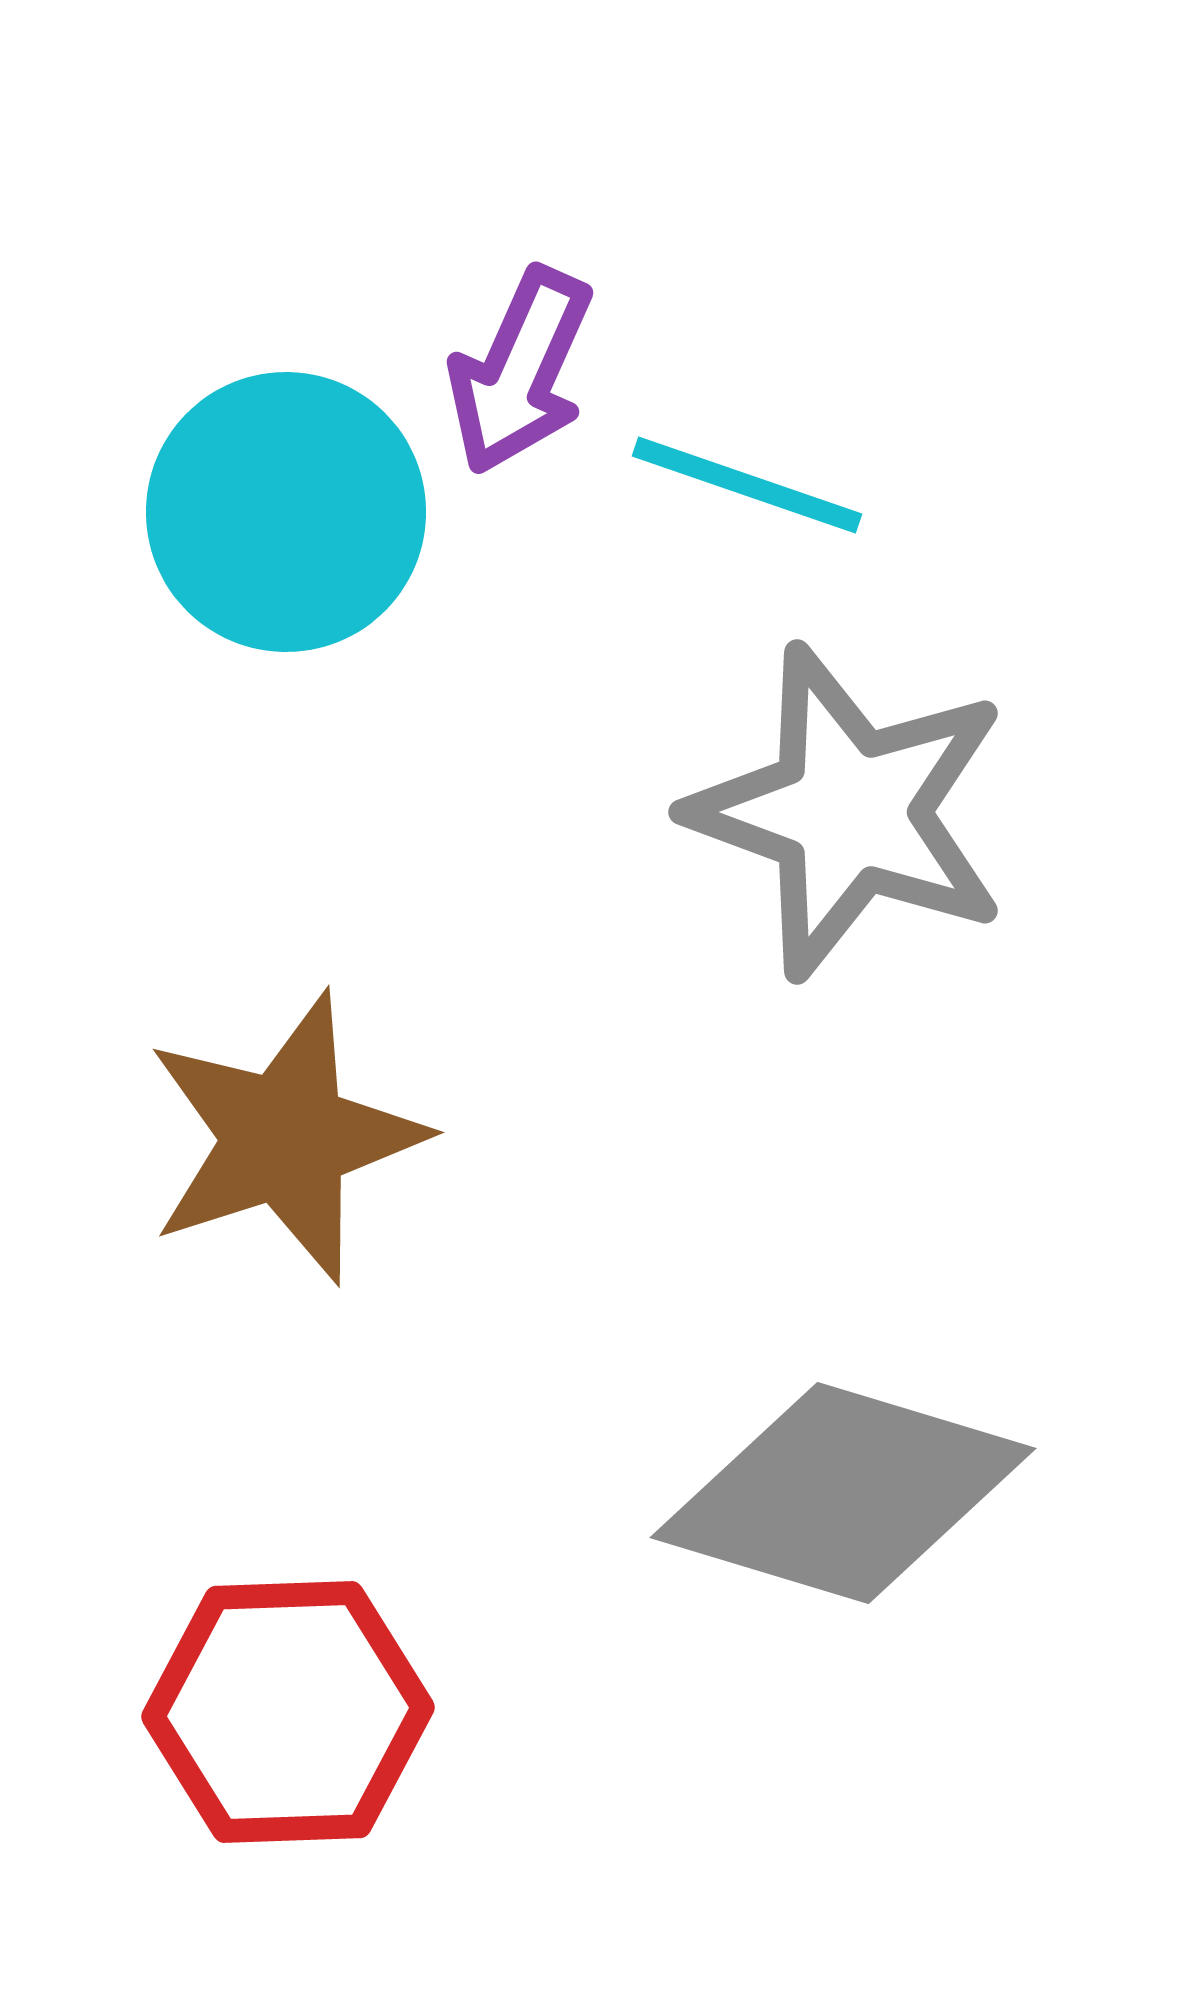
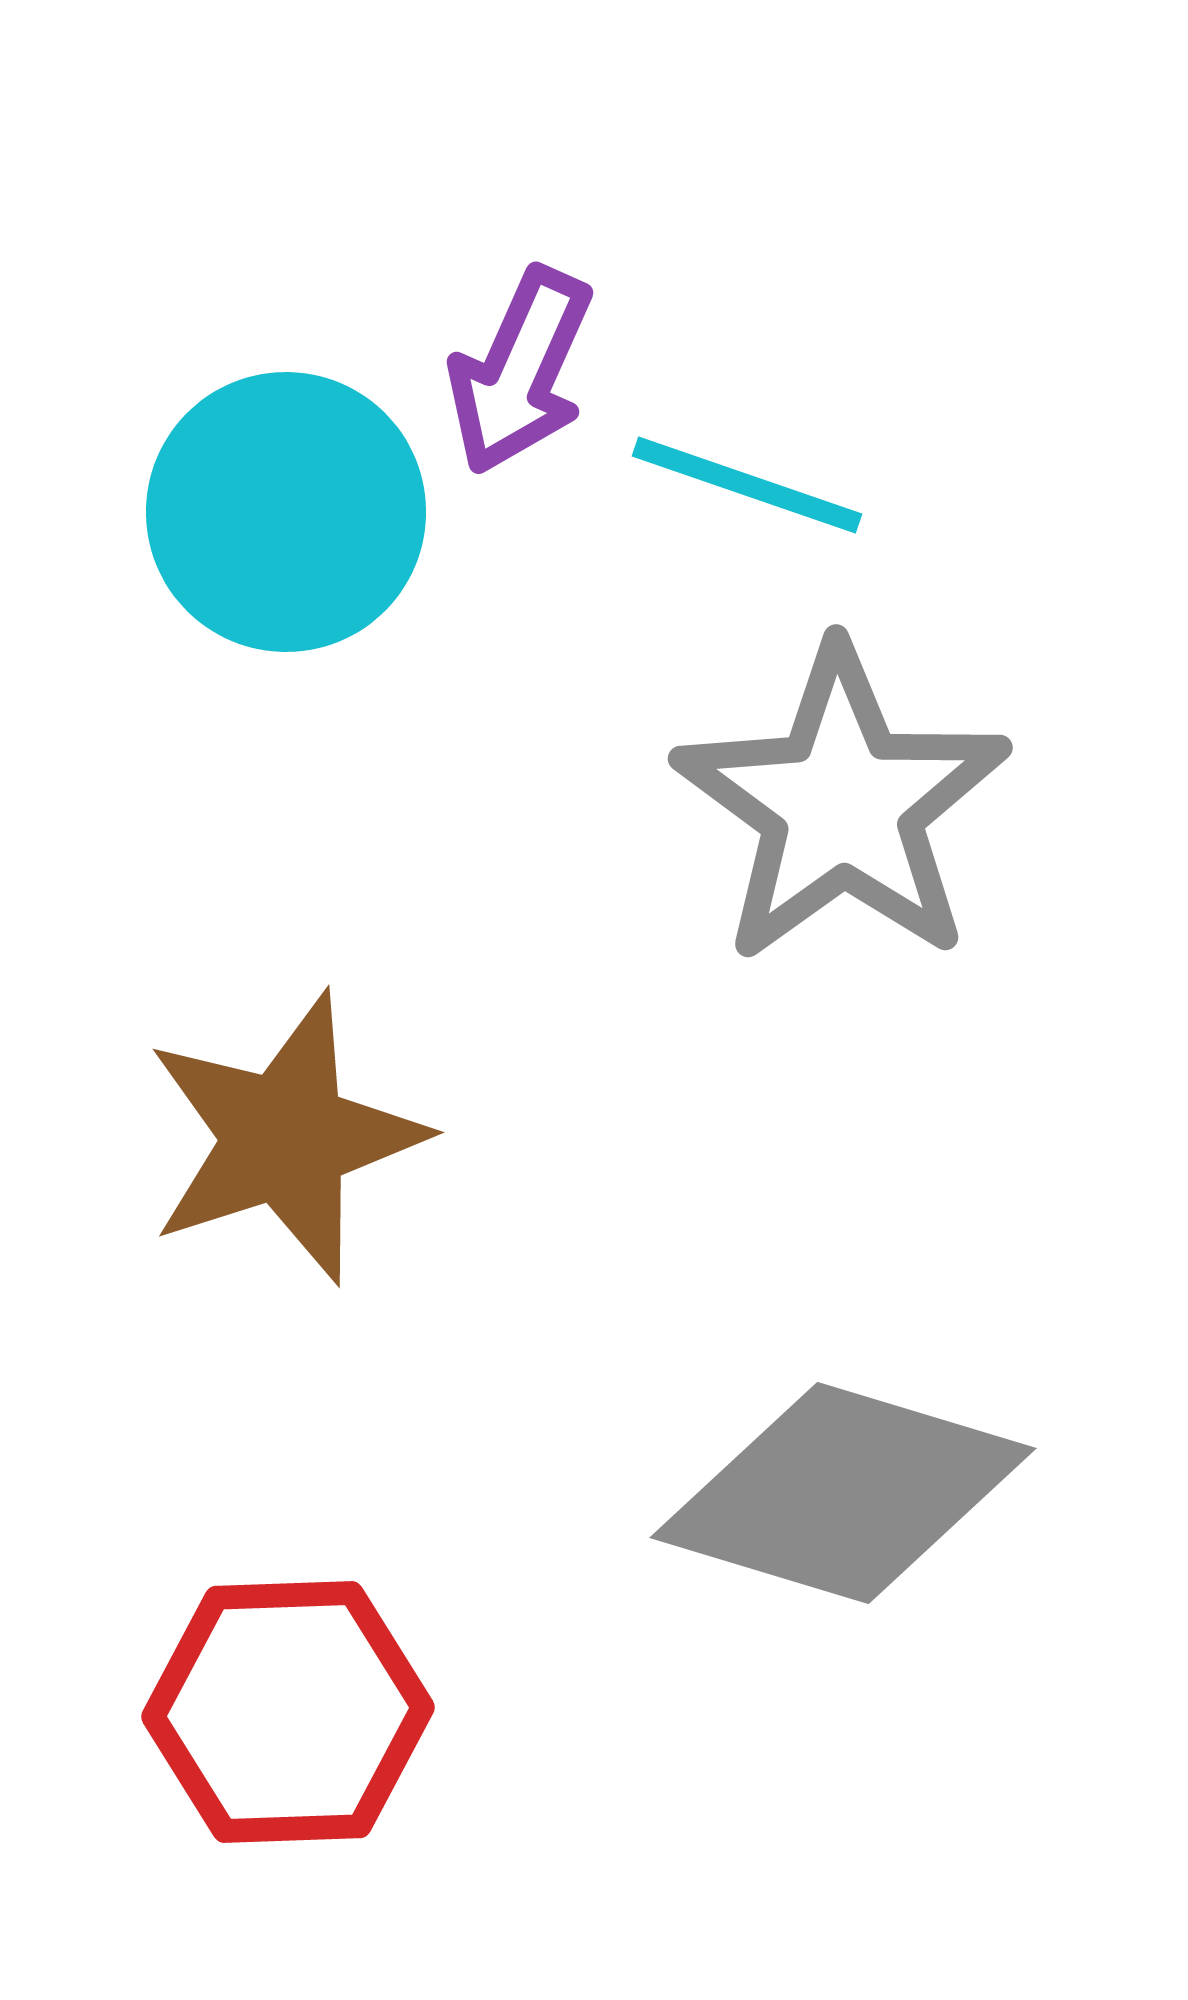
gray star: moved 7 px left, 7 px up; rotated 16 degrees clockwise
